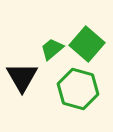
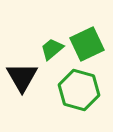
green square: rotated 24 degrees clockwise
green hexagon: moved 1 px right, 1 px down
